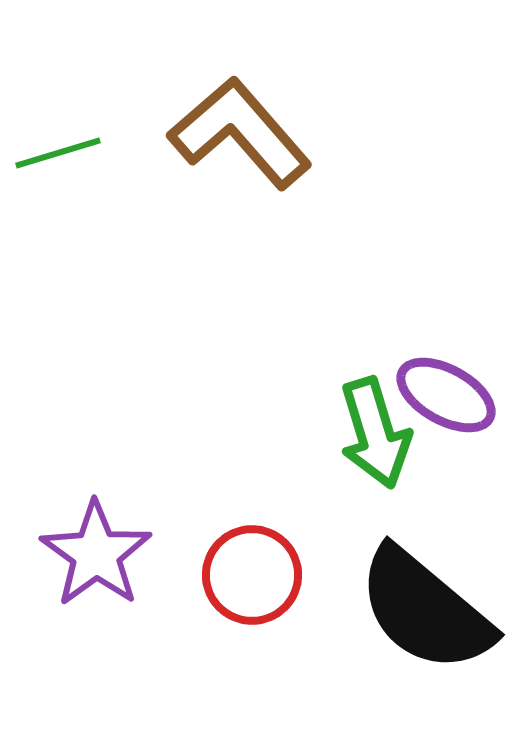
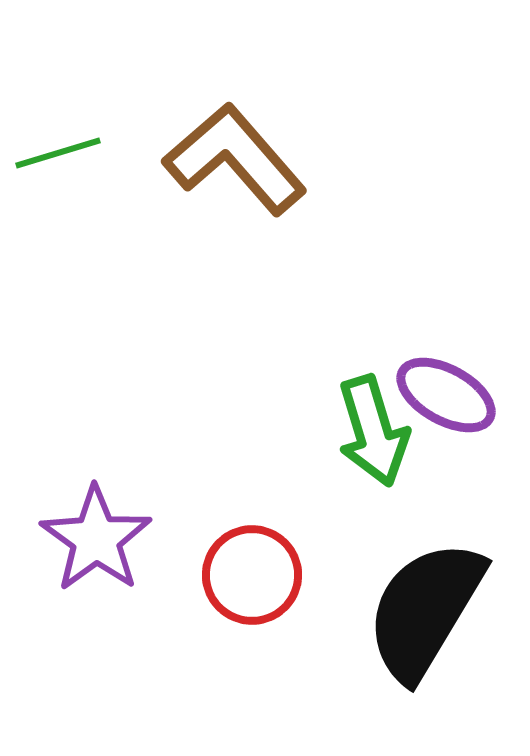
brown L-shape: moved 5 px left, 26 px down
green arrow: moved 2 px left, 2 px up
purple star: moved 15 px up
black semicircle: rotated 81 degrees clockwise
